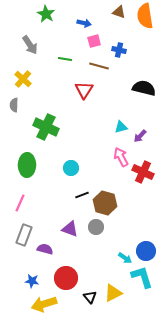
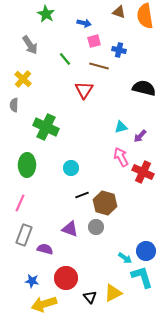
green line: rotated 40 degrees clockwise
